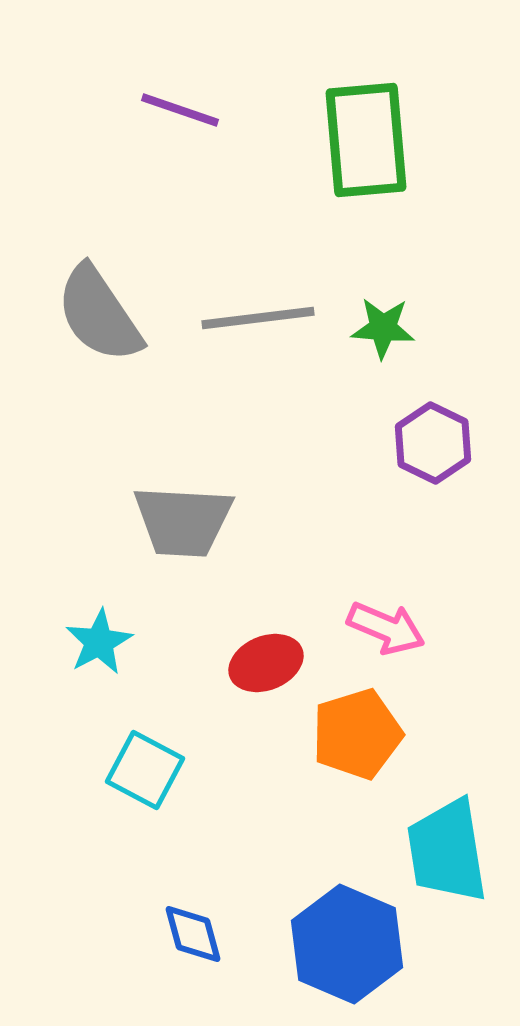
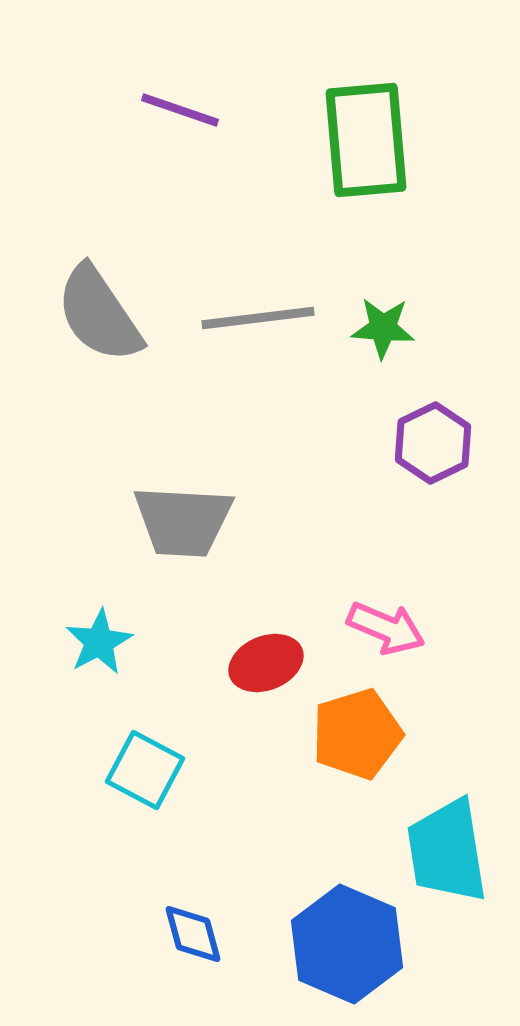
purple hexagon: rotated 8 degrees clockwise
